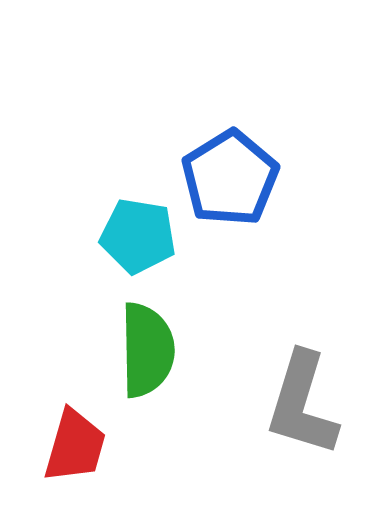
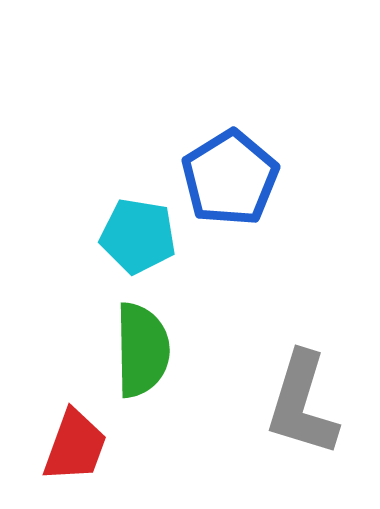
green semicircle: moved 5 px left
red trapezoid: rotated 4 degrees clockwise
